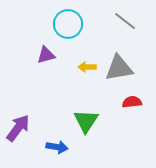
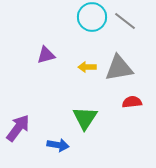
cyan circle: moved 24 px right, 7 px up
green triangle: moved 1 px left, 3 px up
blue arrow: moved 1 px right, 2 px up
